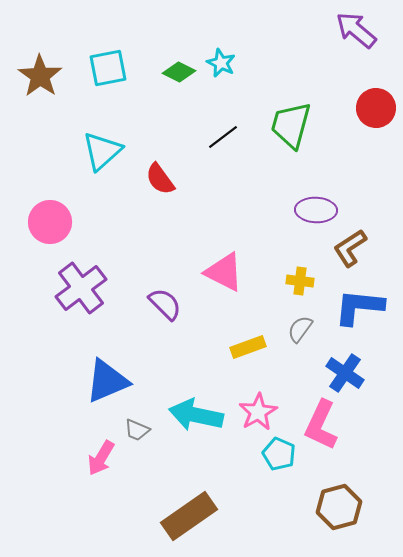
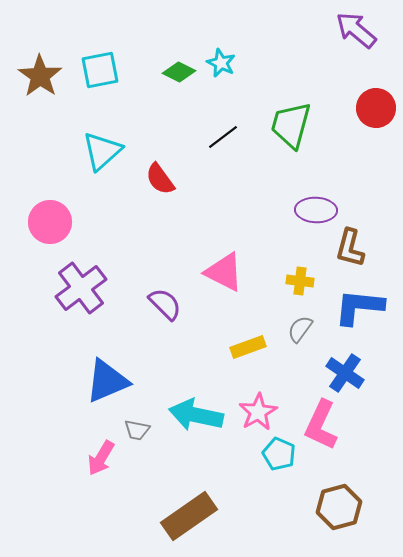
cyan square: moved 8 px left, 2 px down
brown L-shape: rotated 42 degrees counterclockwise
gray trapezoid: rotated 12 degrees counterclockwise
